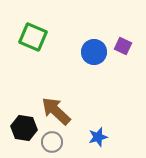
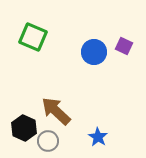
purple square: moved 1 px right
black hexagon: rotated 15 degrees clockwise
blue star: rotated 24 degrees counterclockwise
gray circle: moved 4 px left, 1 px up
